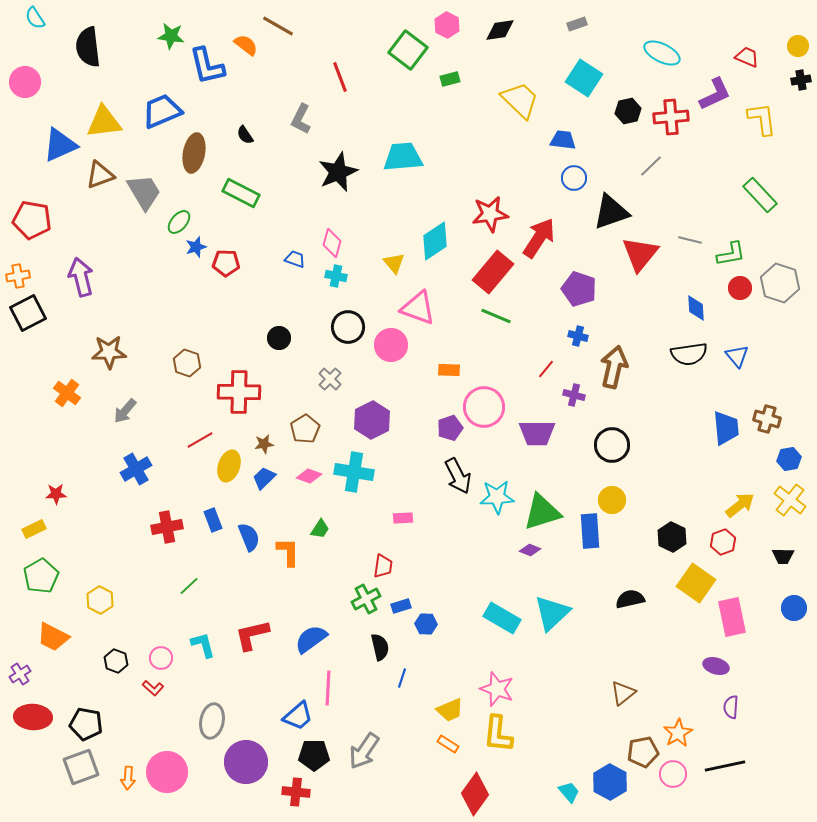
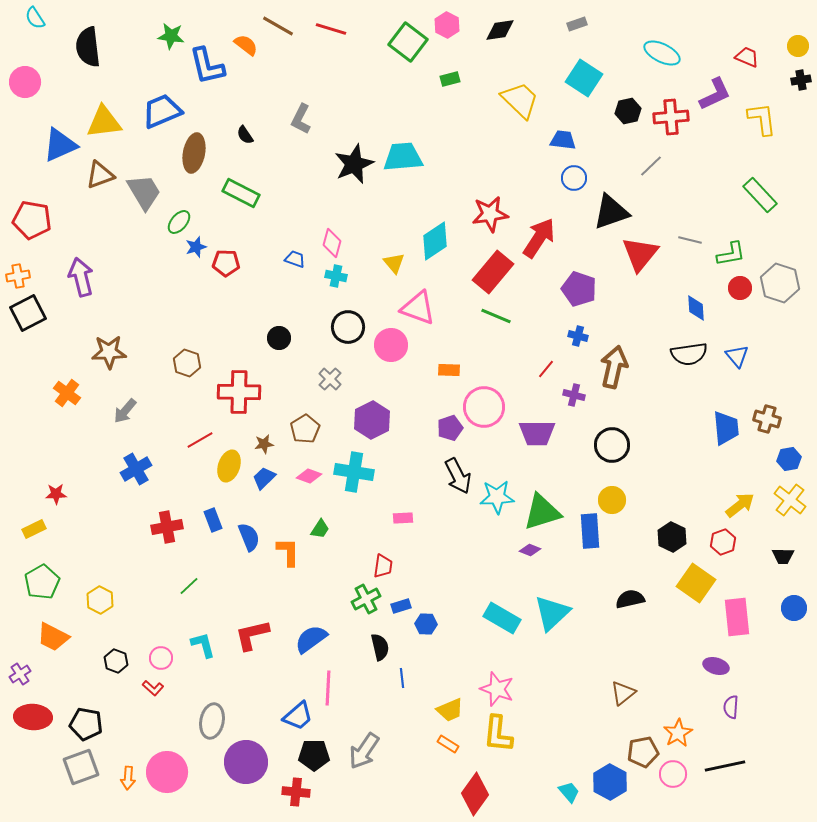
green square at (408, 50): moved 8 px up
red line at (340, 77): moved 9 px left, 48 px up; rotated 52 degrees counterclockwise
black star at (338, 172): moved 16 px right, 8 px up
green pentagon at (41, 576): moved 1 px right, 6 px down
pink rectangle at (732, 617): moved 5 px right; rotated 6 degrees clockwise
blue line at (402, 678): rotated 24 degrees counterclockwise
